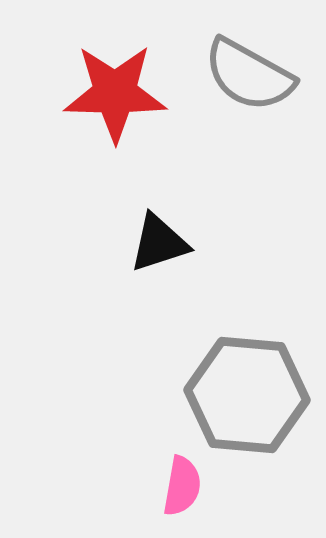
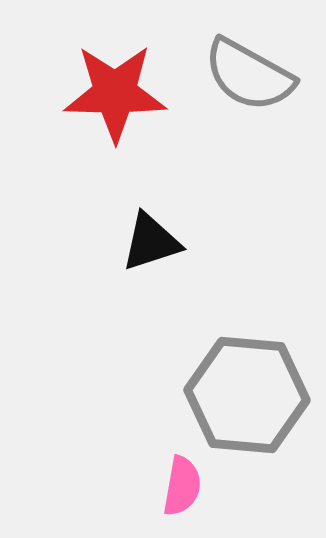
black triangle: moved 8 px left, 1 px up
